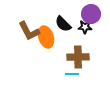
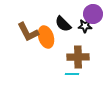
purple circle: moved 2 px right
black star: moved 1 px up
brown L-shape: moved 1 px left, 1 px down
